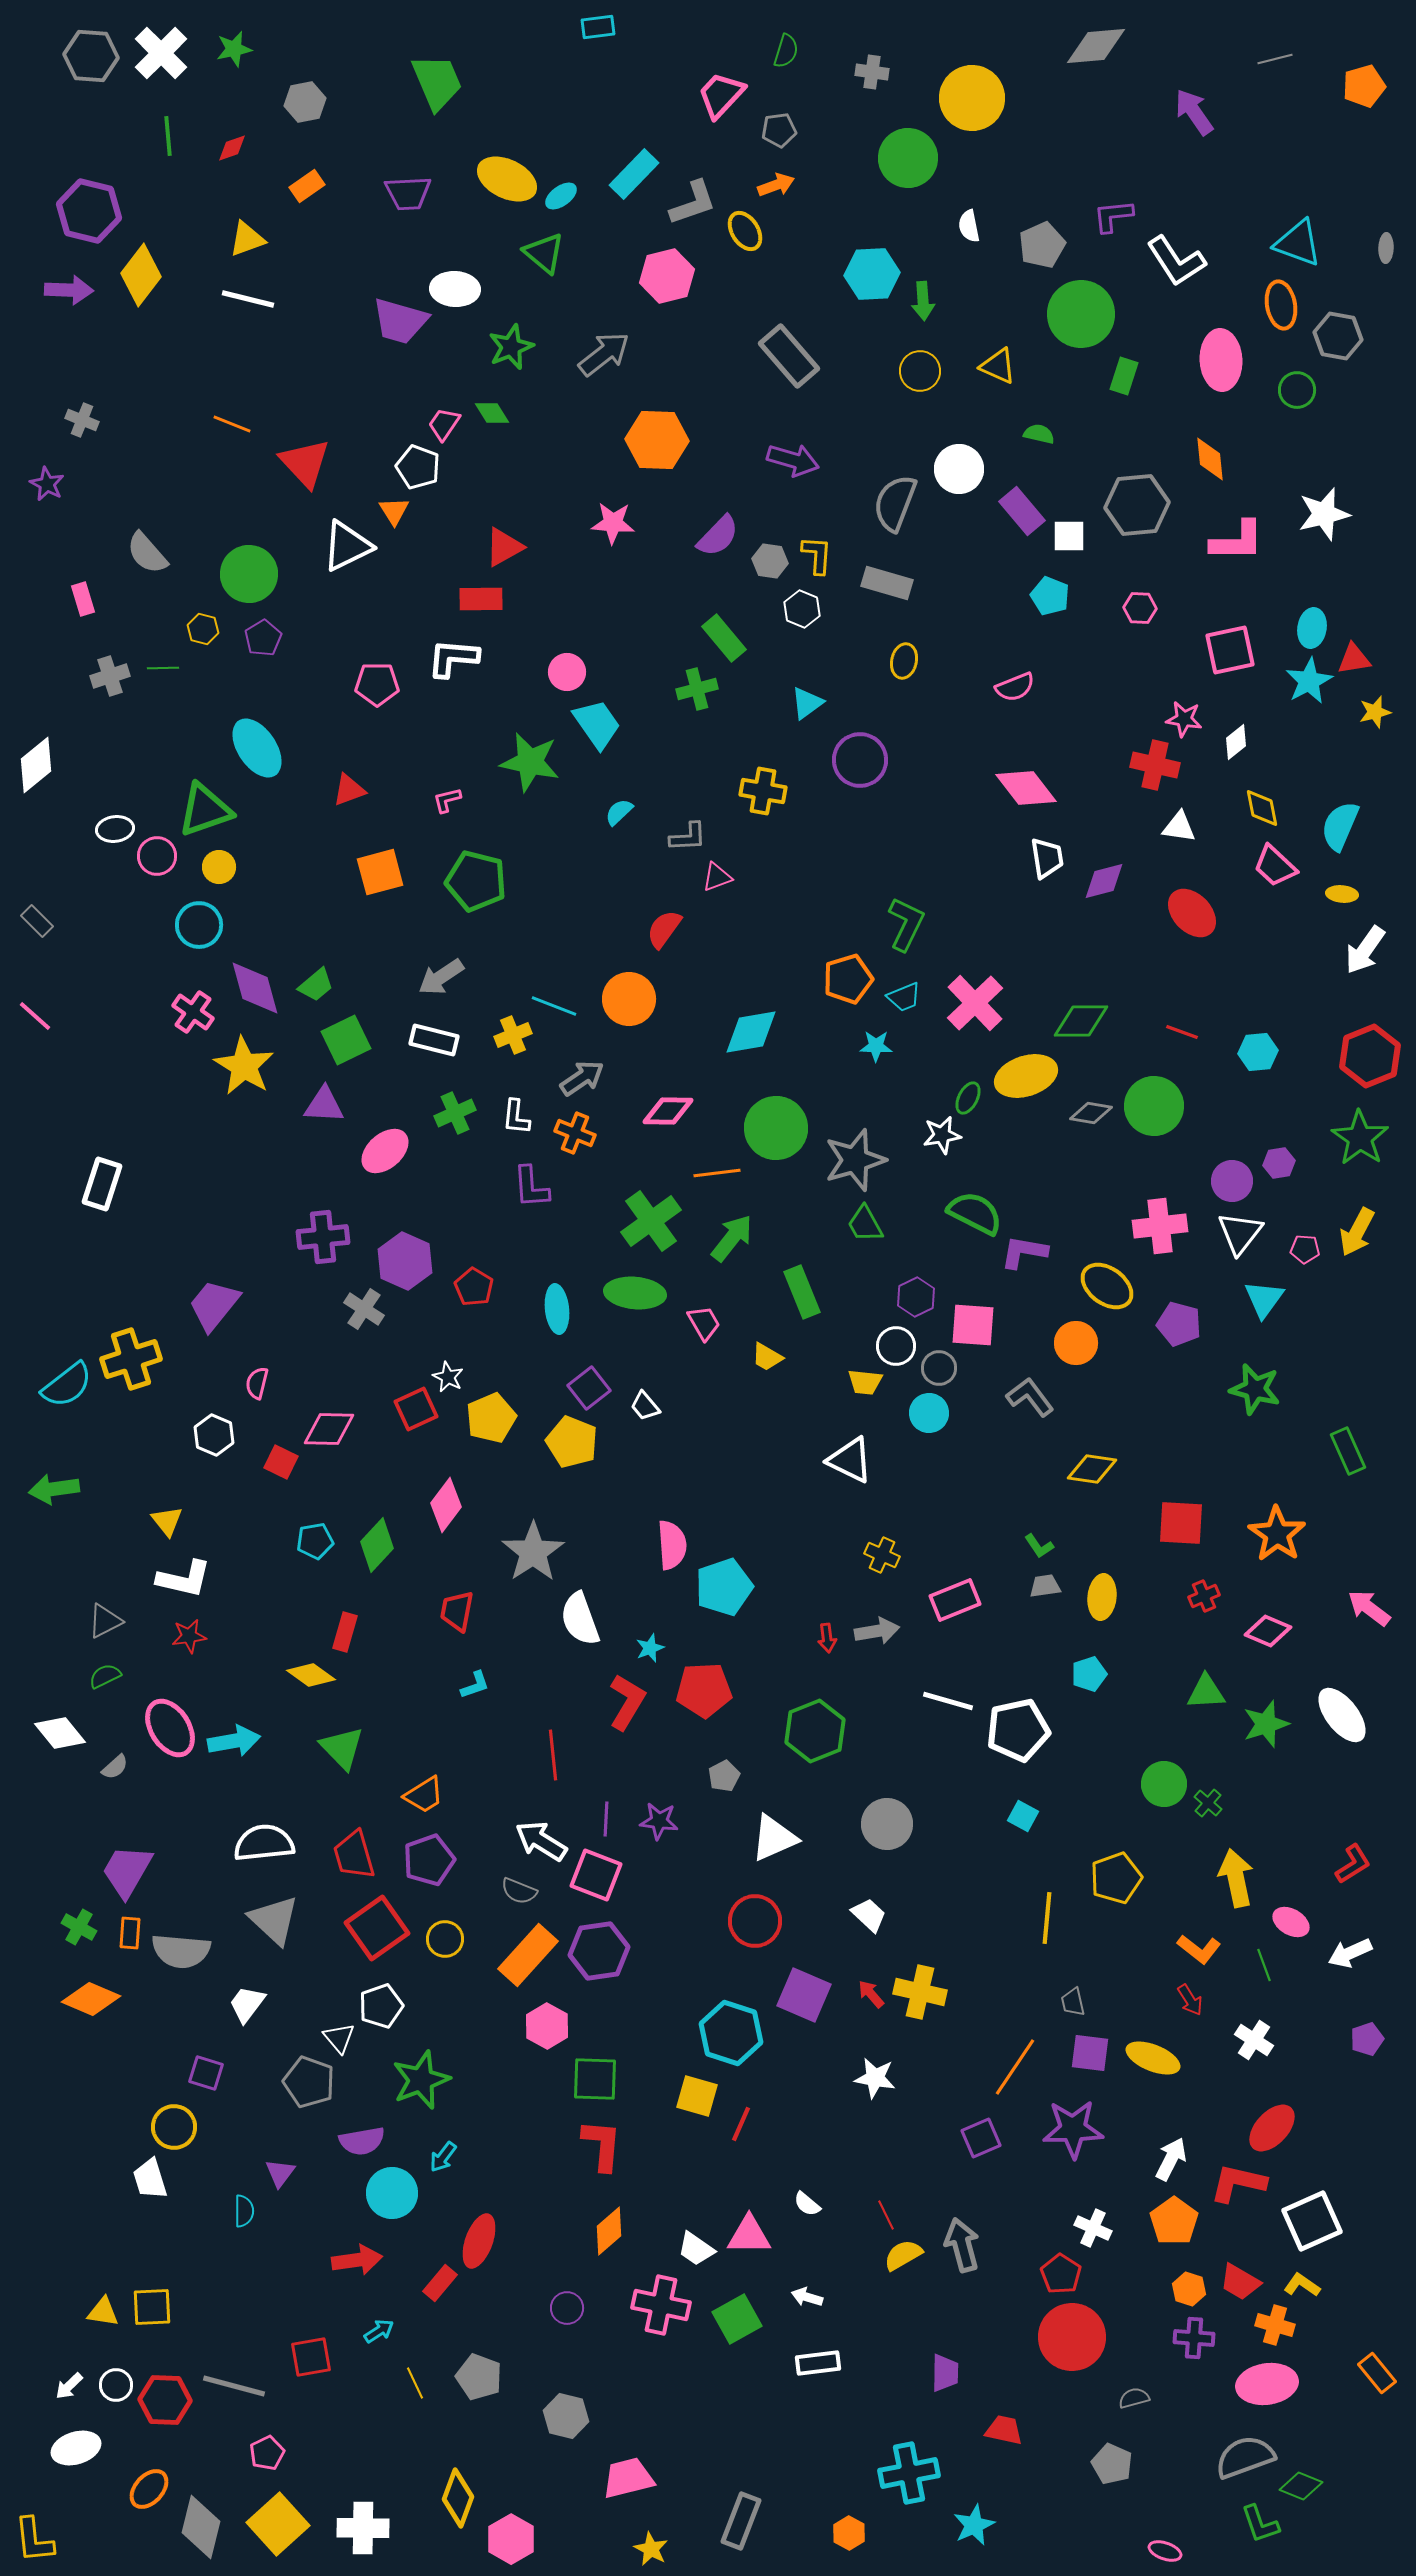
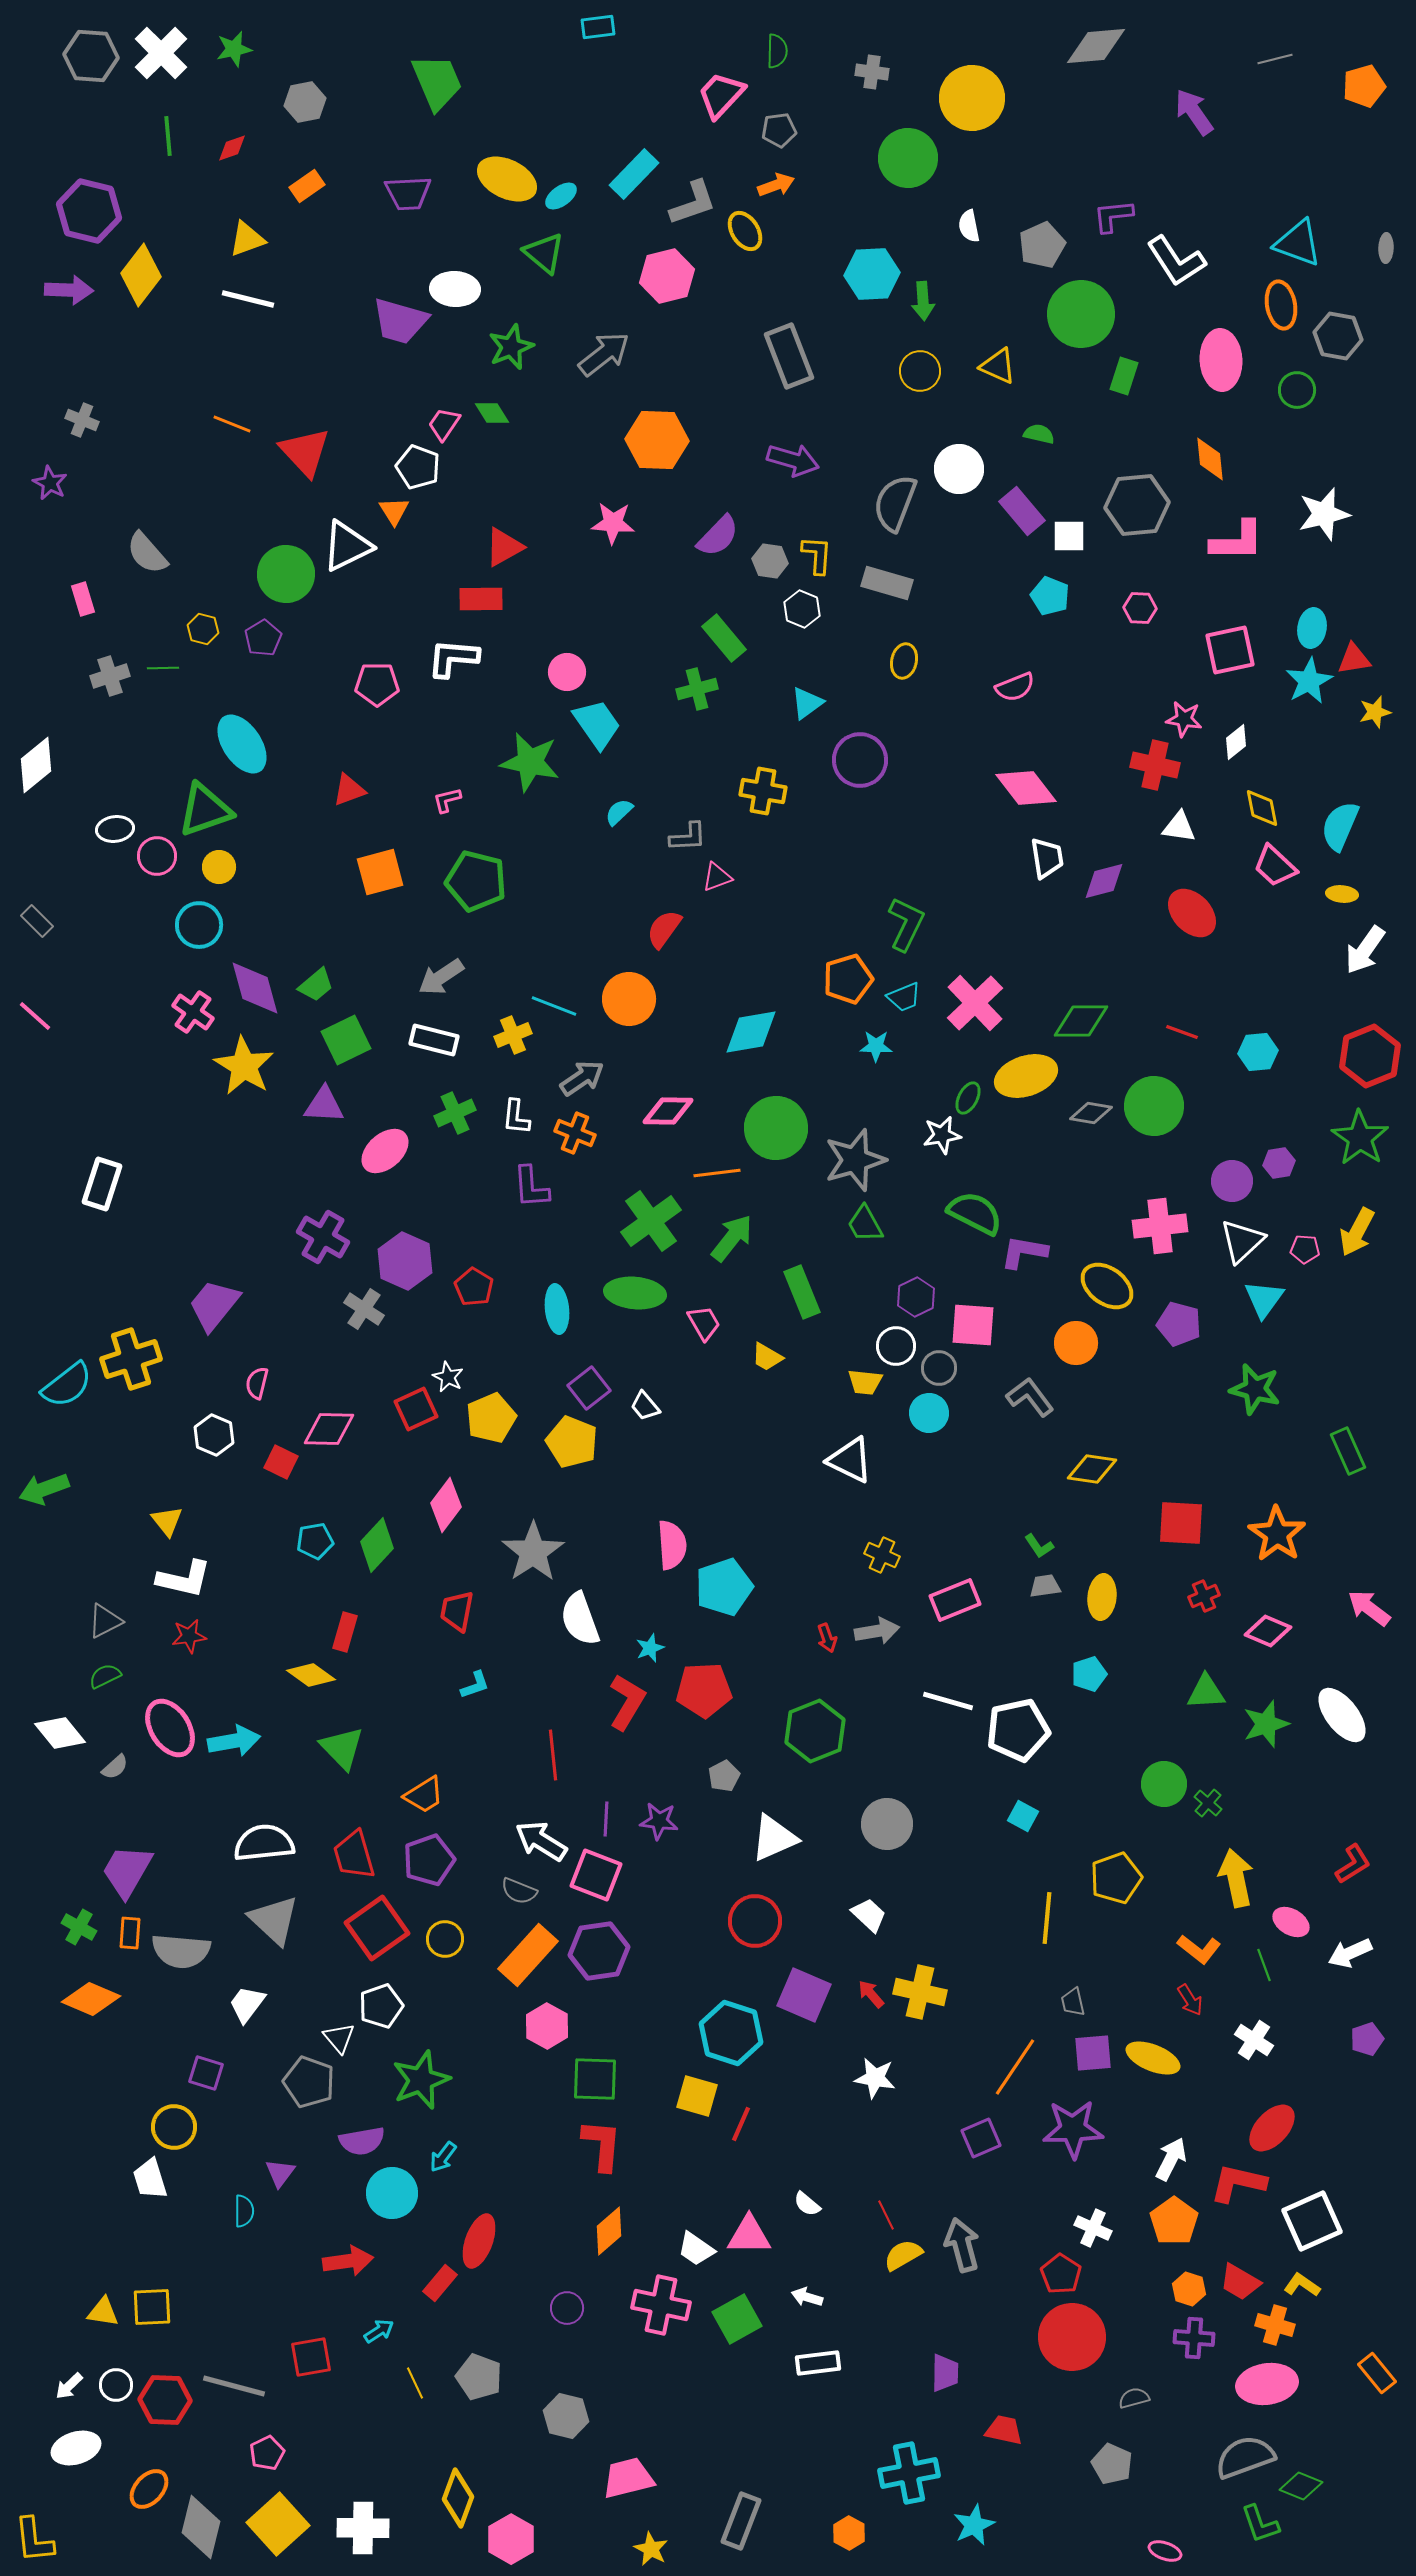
green semicircle at (786, 51): moved 9 px left; rotated 16 degrees counterclockwise
gray rectangle at (789, 356): rotated 20 degrees clockwise
red triangle at (305, 463): moved 11 px up
purple star at (47, 484): moved 3 px right, 1 px up
green circle at (249, 574): moved 37 px right
cyan ellipse at (257, 748): moved 15 px left, 4 px up
white triangle at (1240, 1233): moved 2 px right, 8 px down; rotated 9 degrees clockwise
purple cross at (323, 1237): rotated 36 degrees clockwise
green arrow at (54, 1489): moved 10 px left; rotated 12 degrees counterclockwise
red arrow at (827, 1638): rotated 12 degrees counterclockwise
purple square at (1090, 2053): moved 3 px right; rotated 12 degrees counterclockwise
red arrow at (357, 2260): moved 9 px left, 1 px down
